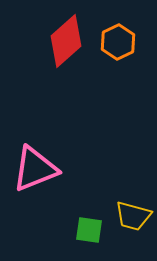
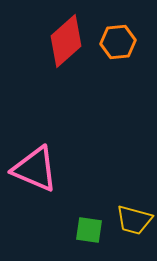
orange hexagon: rotated 20 degrees clockwise
pink triangle: rotated 45 degrees clockwise
yellow trapezoid: moved 1 px right, 4 px down
